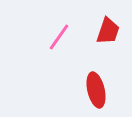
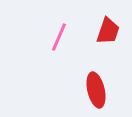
pink line: rotated 12 degrees counterclockwise
